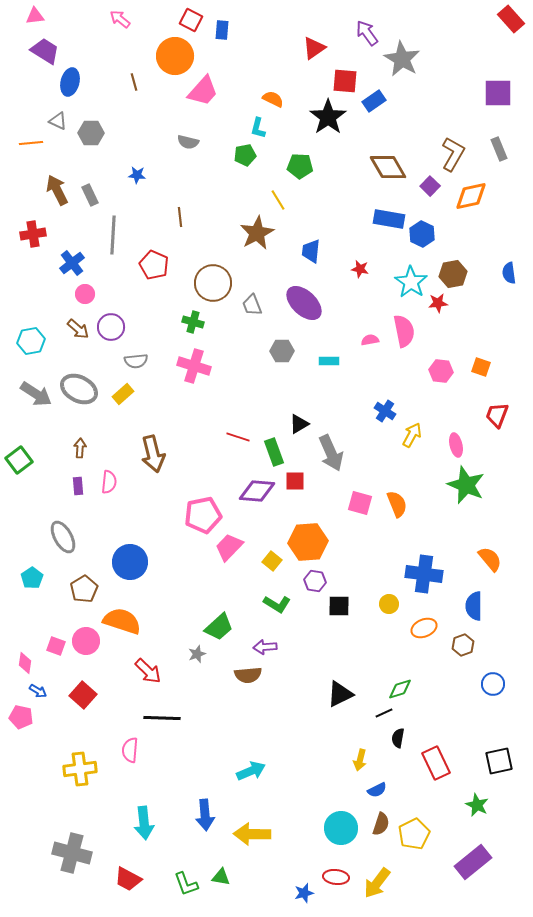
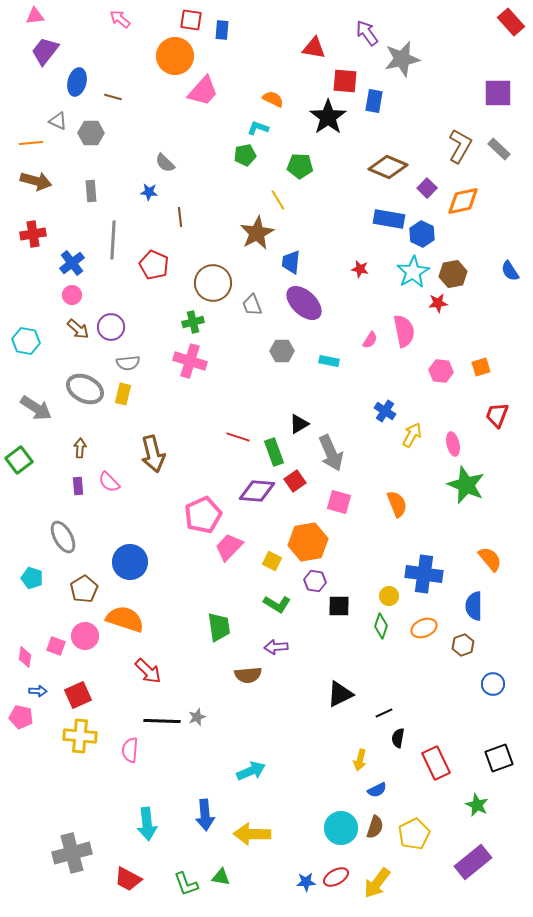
red rectangle at (511, 19): moved 3 px down
red square at (191, 20): rotated 20 degrees counterclockwise
red triangle at (314, 48): rotated 45 degrees clockwise
purple trapezoid at (45, 51): rotated 84 degrees counterclockwise
gray star at (402, 59): rotated 30 degrees clockwise
blue ellipse at (70, 82): moved 7 px right
brown line at (134, 82): moved 21 px left, 15 px down; rotated 60 degrees counterclockwise
blue rectangle at (374, 101): rotated 45 degrees counterclockwise
cyan L-shape at (258, 128): rotated 95 degrees clockwise
gray semicircle at (188, 142): moved 23 px left, 21 px down; rotated 30 degrees clockwise
gray rectangle at (499, 149): rotated 25 degrees counterclockwise
brown L-shape at (453, 154): moved 7 px right, 8 px up
brown diamond at (388, 167): rotated 36 degrees counterclockwise
blue star at (137, 175): moved 12 px right, 17 px down
purple square at (430, 186): moved 3 px left, 2 px down
brown arrow at (57, 190): moved 21 px left, 9 px up; rotated 132 degrees clockwise
gray rectangle at (90, 195): moved 1 px right, 4 px up; rotated 20 degrees clockwise
orange diamond at (471, 196): moved 8 px left, 5 px down
gray line at (113, 235): moved 5 px down
blue trapezoid at (311, 251): moved 20 px left, 11 px down
blue semicircle at (509, 273): moved 1 px right, 2 px up; rotated 25 degrees counterclockwise
cyan star at (411, 282): moved 2 px right, 10 px up; rotated 8 degrees clockwise
pink circle at (85, 294): moved 13 px left, 1 px down
green cross at (193, 322): rotated 30 degrees counterclockwise
pink semicircle at (370, 340): rotated 132 degrees clockwise
cyan hexagon at (31, 341): moved 5 px left; rotated 20 degrees clockwise
gray semicircle at (136, 361): moved 8 px left, 2 px down
cyan rectangle at (329, 361): rotated 12 degrees clockwise
pink cross at (194, 366): moved 4 px left, 5 px up
orange square at (481, 367): rotated 36 degrees counterclockwise
gray ellipse at (79, 389): moved 6 px right
gray arrow at (36, 394): moved 14 px down
yellow rectangle at (123, 394): rotated 35 degrees counterclockwise
pink ellipse at (456, 445): moved 3 px left, 1 px up
red square at (295, 481): rotated 35 degrees counterclockwise
pink semicircle at (109, 482): rotated 130 degrees clockwise
pink square at (360, 503): moved 21 px left, 1 px up
pink pentagon at (203, 515): rotated 12 degrees counterclockwise
orange hexagon at (308, 542): rotated 6 degrees counterclockwise
yellow square at (272, 561): rotated 12 degrees counterclockwise
cyan pentagon at (32, 578): rotated 20 degrees counterclockwise
yellow circle at (389, 604): moved 8 px up
orange semicircle at (122, 621): moved 3 px right, 2 px up
green trapezoid at (219, 627): rotated 56 degrees counterclockwise
pink circle at (86, 641): moved 1 px left, 5 px up
purple arrow at (265, 647): moved 11 px right
gray star at (197, 654): moved 63 px down
pink diamond at (25, 663): moved 6 px up
green diamond at (400, 689): moved 19 px left, 63 px up; rotated 55 degrees counterclockwise
blue arrow at (38, 691): rotated 30 degrees counterclockwise
red square at (83, 695): moved 5 px left; rotated 24 degrees clockwise
black line at (162, 718): moved 3 px down
black square at (499, 761): moved 3 px up; rotated 8 degrees counterclockwise
yellow cross at (80, 769): moved 33 px up; rotated 12 degrees clockwise
cyan arrow at (144, 823): moved 3 px right, 1 px down
brown semicircle at (381, 824): moved 6 px left, 3 px down
gray cross at (72, 853): rotated 30 degrees counterclockwise
red ellipse at (336, 877): rotated 35 degrees counterclockwise
blue star at (304, 893): moved 2 px right, 11 px up; rotated 12 degrees clockwise
